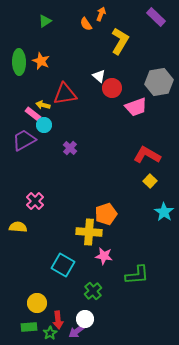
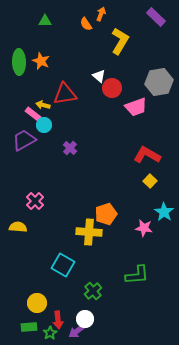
green triangle: rotated 32 degrees clockwise
pink star: moved 40 px right, 28 px up
